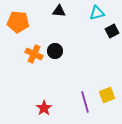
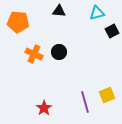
black circle: moved 4 px right, 1 px down
